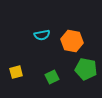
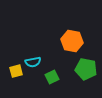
cyan semicircle: moved 9 px left, 27 px down
yellow square: moved 1 px up
